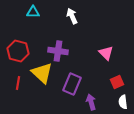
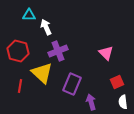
cyan triangle: moved 4 px left, 3 px down
white arrow: moved 26 px left, 11 px down
purple cross: rotated 30 degrees counterclockwise
red line: moved 2 px right, 3 px down
